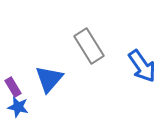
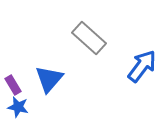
gray rectangle: moved 8 px up; rotated 16 degrees counterclockwise
blue arrow: rotated 108 degrees counterclockwise
purple rectangle: moved 2 px up
